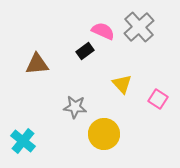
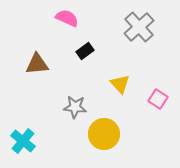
pink semicircle: moved 36 px left, 13 px up
yellow triangle: moved 2 px left
